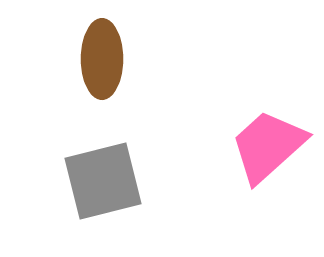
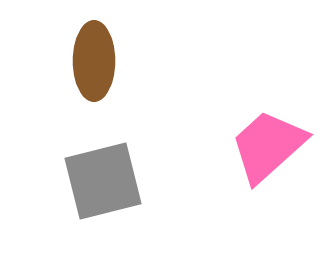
brown ellipse: moved 8 px left, 2 px down
